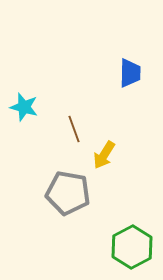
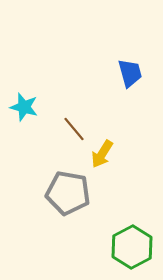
blue trapezoid: rotated 16 degrees counterclockwise
brown line: rotated 20 degrees counterclockwise
yellow arrow: moved 2 px left, 1 px up
